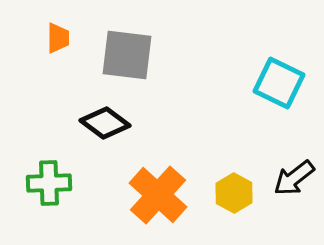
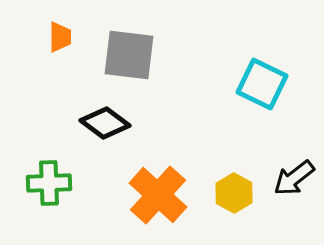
orange trapezoid: moved 2 px right, 1 px up
gray square: moved 2 px right
cyan square: moved 17 px left, 1 px down
